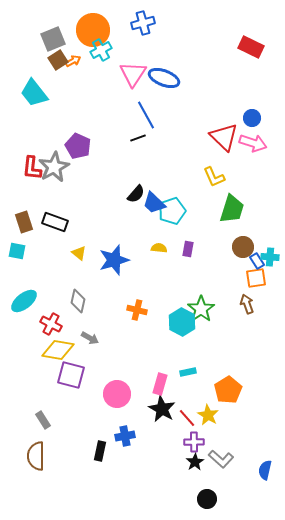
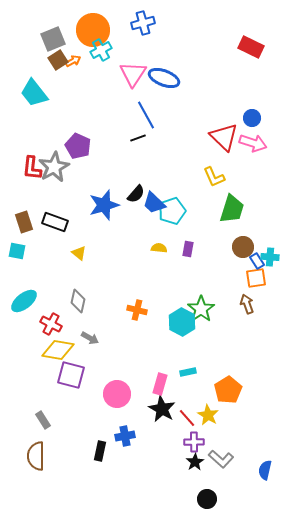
blue star at (114, 260): moved 10 px left, 55 px up
